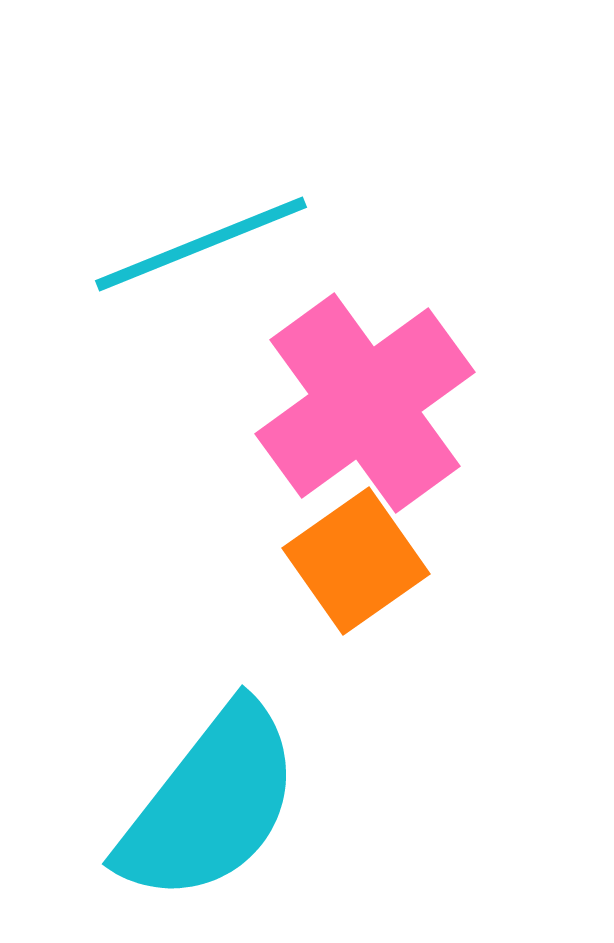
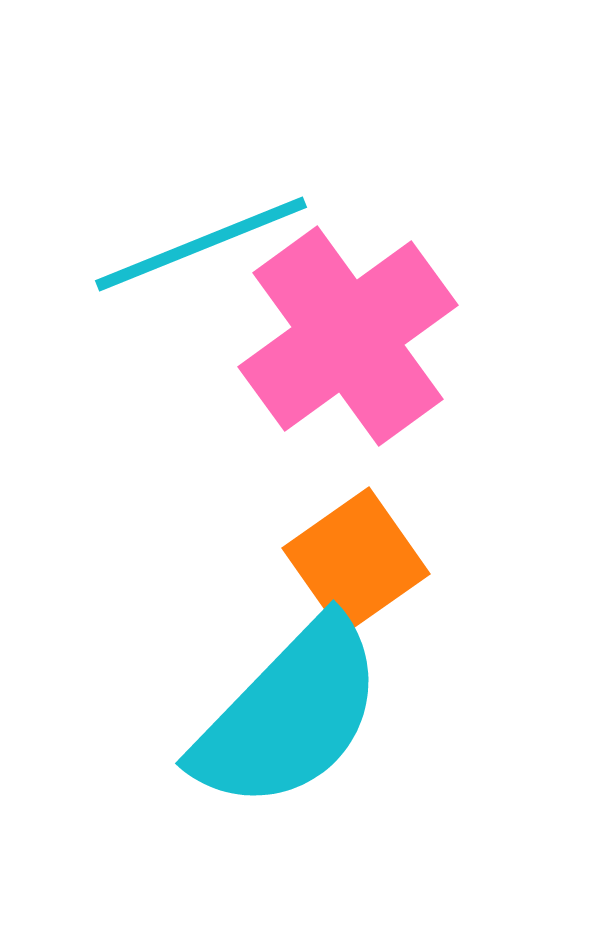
pink cross: moved 17 px left, 67 px up
cyan semicircle: moved 79 px right, 89 px up; rotated 6 degrees clockwise
